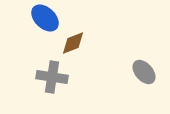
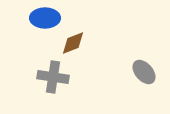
blue ellipse: rotated 44 degrees counterclockwise
gray cross: moved 1 px right
